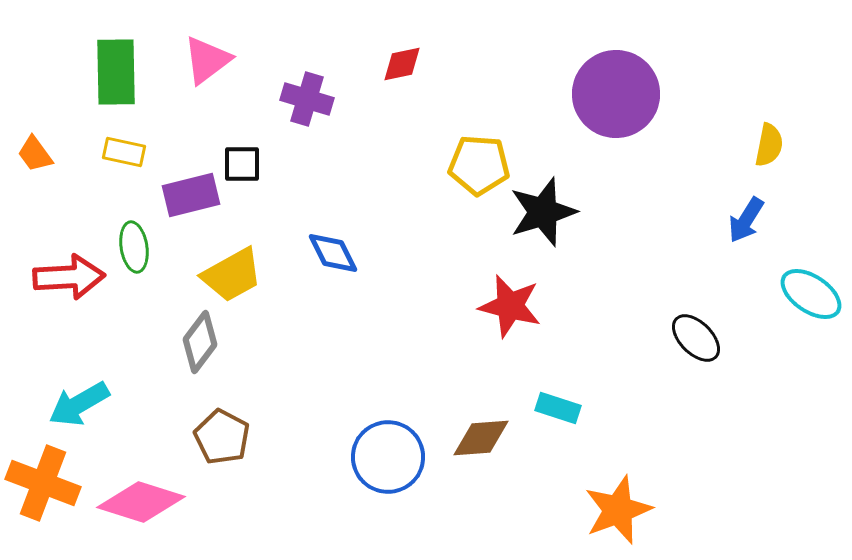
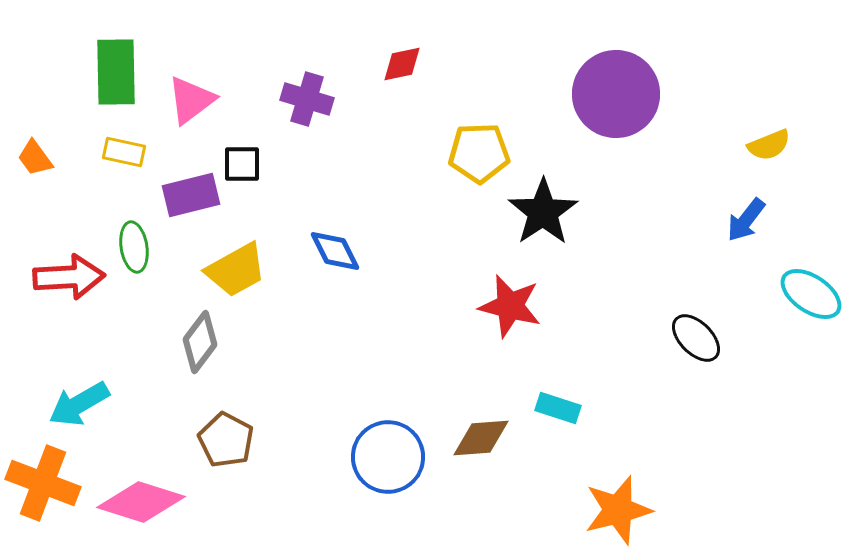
pink triangle: moved 16 px left, 40 px down
yellow semicircle: rotated 57 degrees clockwise
orange trapezoid: moved 4 px down
yellow pentagon: moved 12 px up; rotated 6 degrees counterclockwise
black star: rotated 16 degrees counterclockwise
blue arrow: rotated 6 degrees clockwise
blue diamond: moved 2 px right, 2 px up
yellow trapezoid: moved 4 px right, 5 px up
brown pentagon: moved 4 px right, 3 px down
orange star: rotated 6 degrees clockwise
